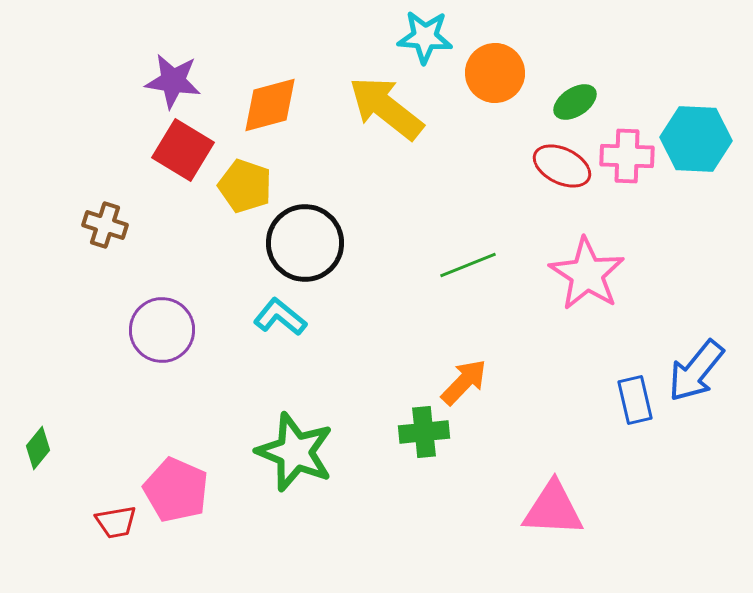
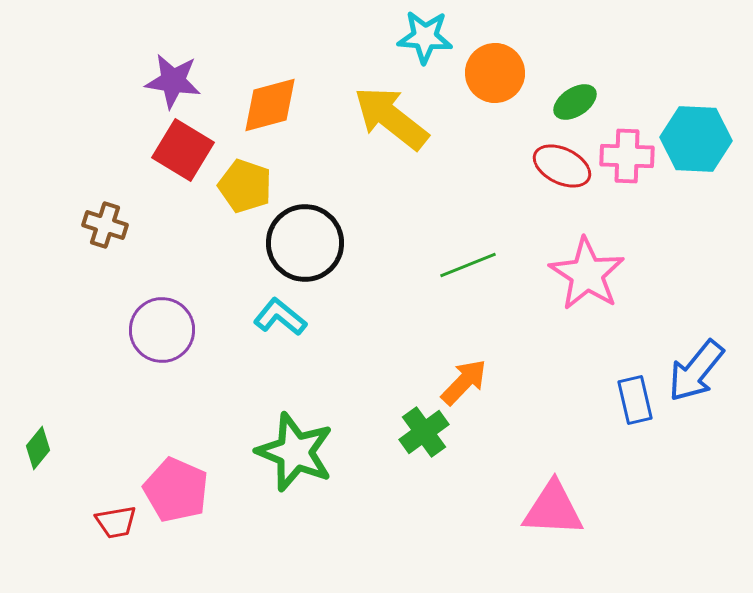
yellow arrow: moved 5 px right, 10 px down
green cross: rotated 30 degrees counterclockwise
